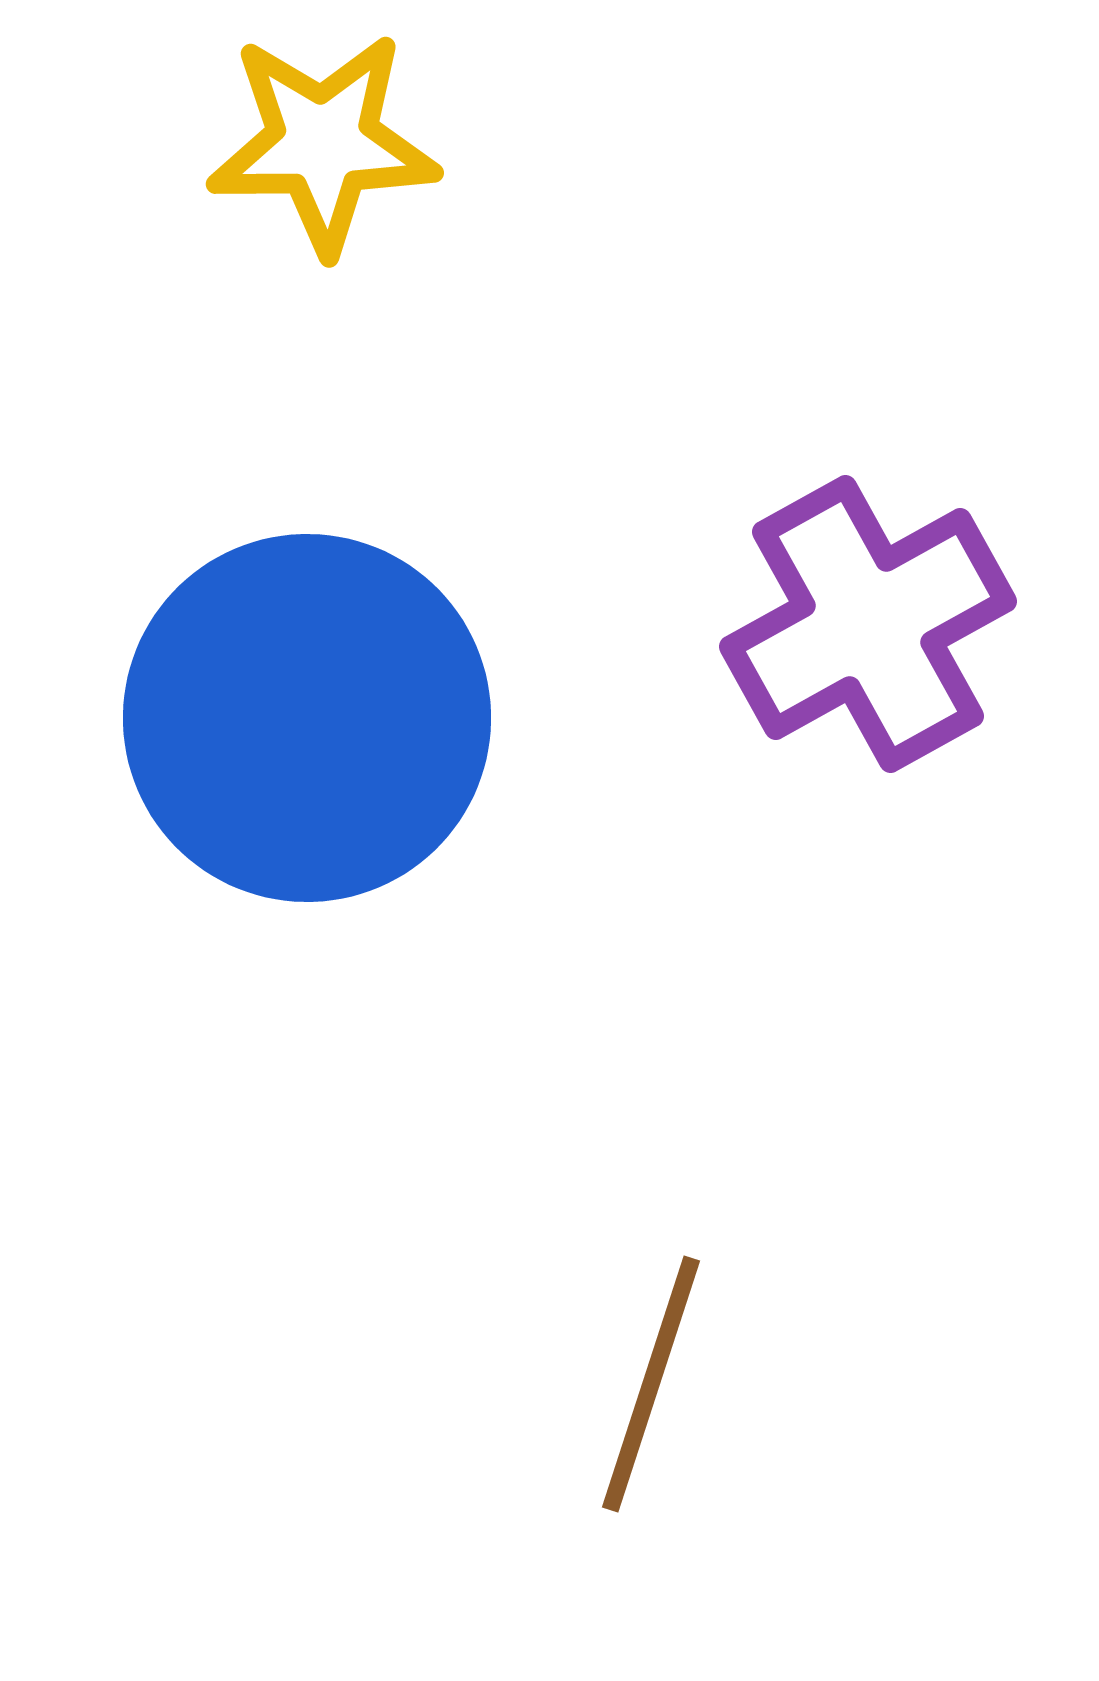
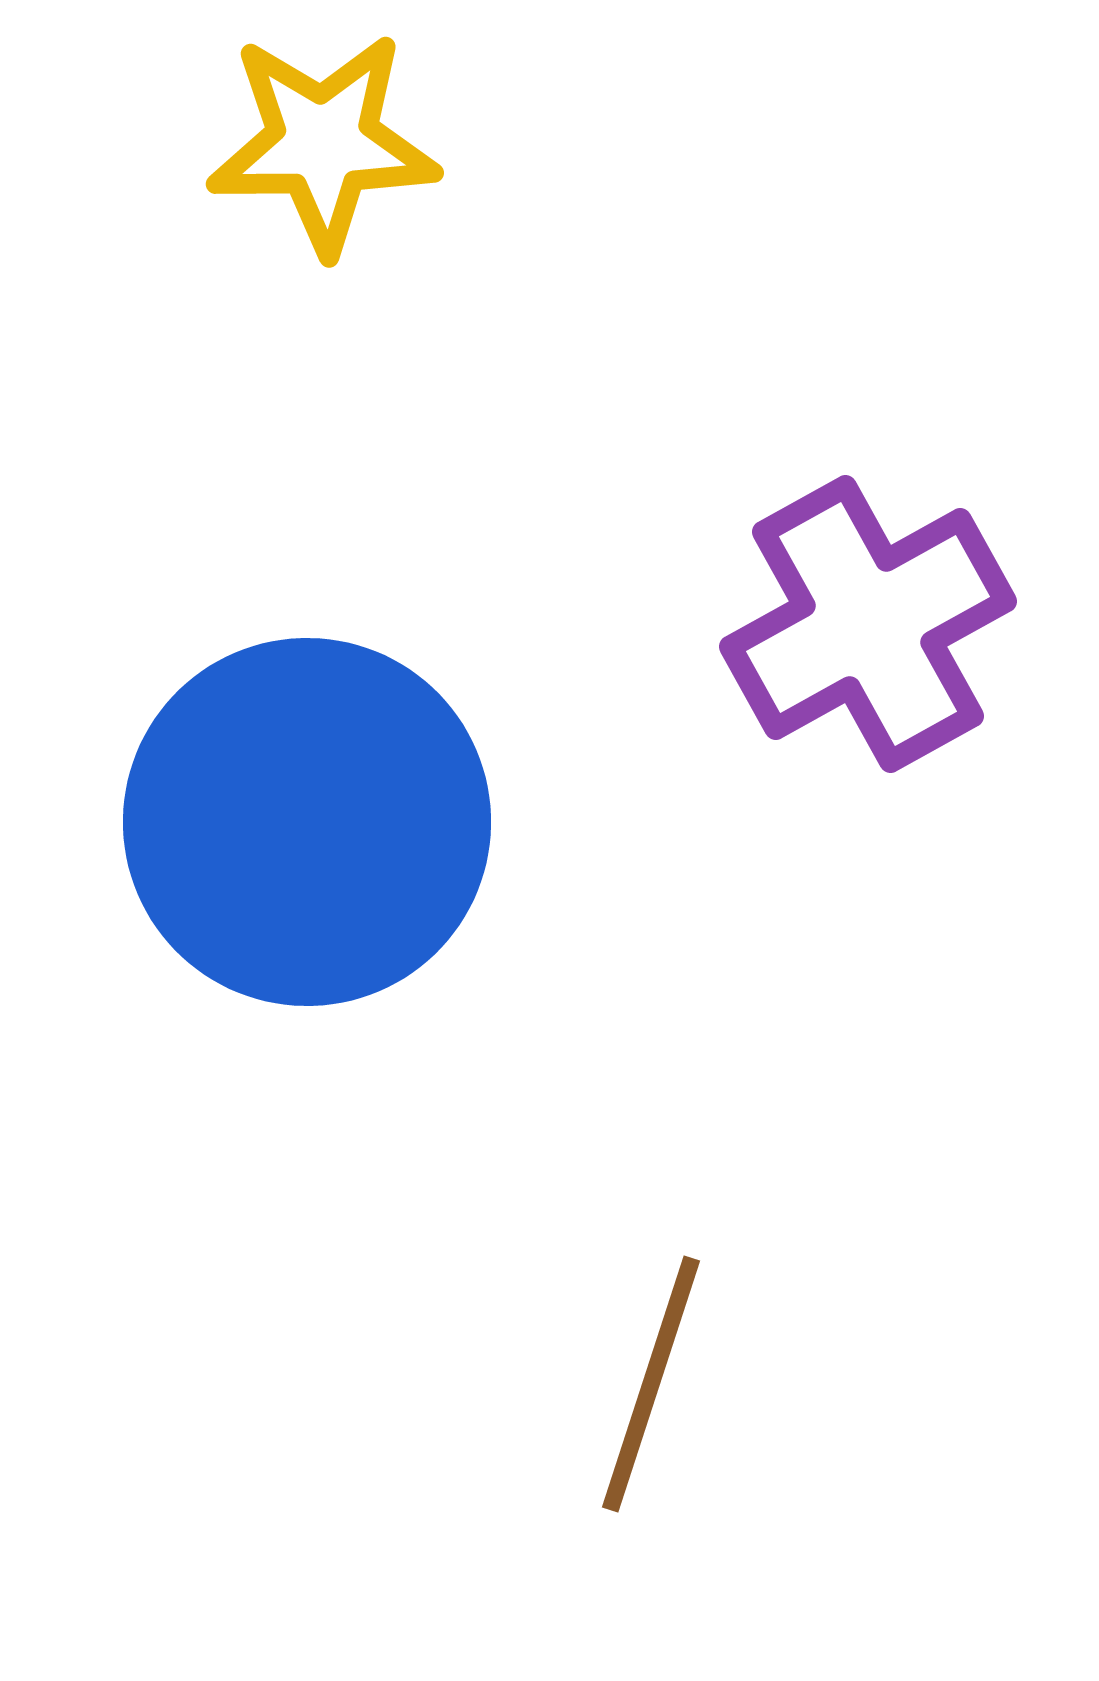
blue circle: moved 104 px down
